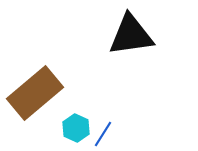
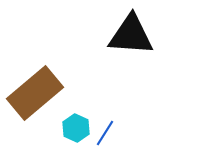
black triangle: rotated 12 degrees clockwise
blue line: moved 2 px right, 1 px up
